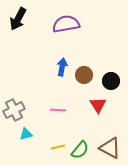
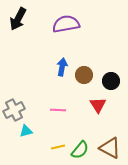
cyan triangle: moved 3 px up
